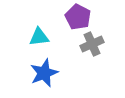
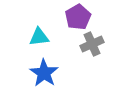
purple pentagon: rotated 15 degrees clockwise
blue star: rotated 16 degrees counterclockwise
